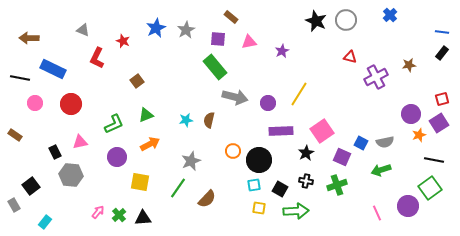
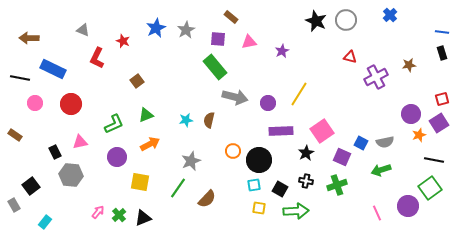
black rectangle at (442, 53): rotated 56 degrees counterclockwise
black triangle at (143, 218): rotated 18 degrees counterclockwise
